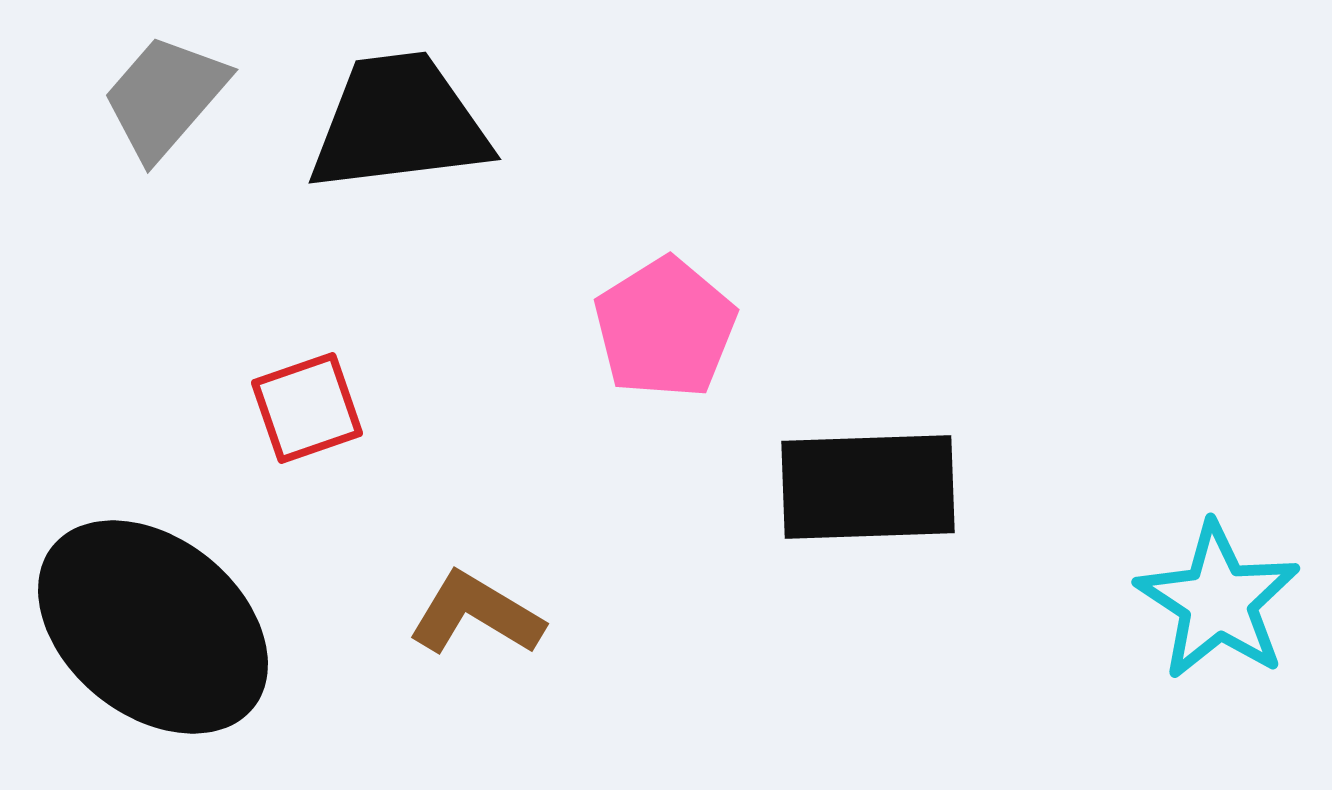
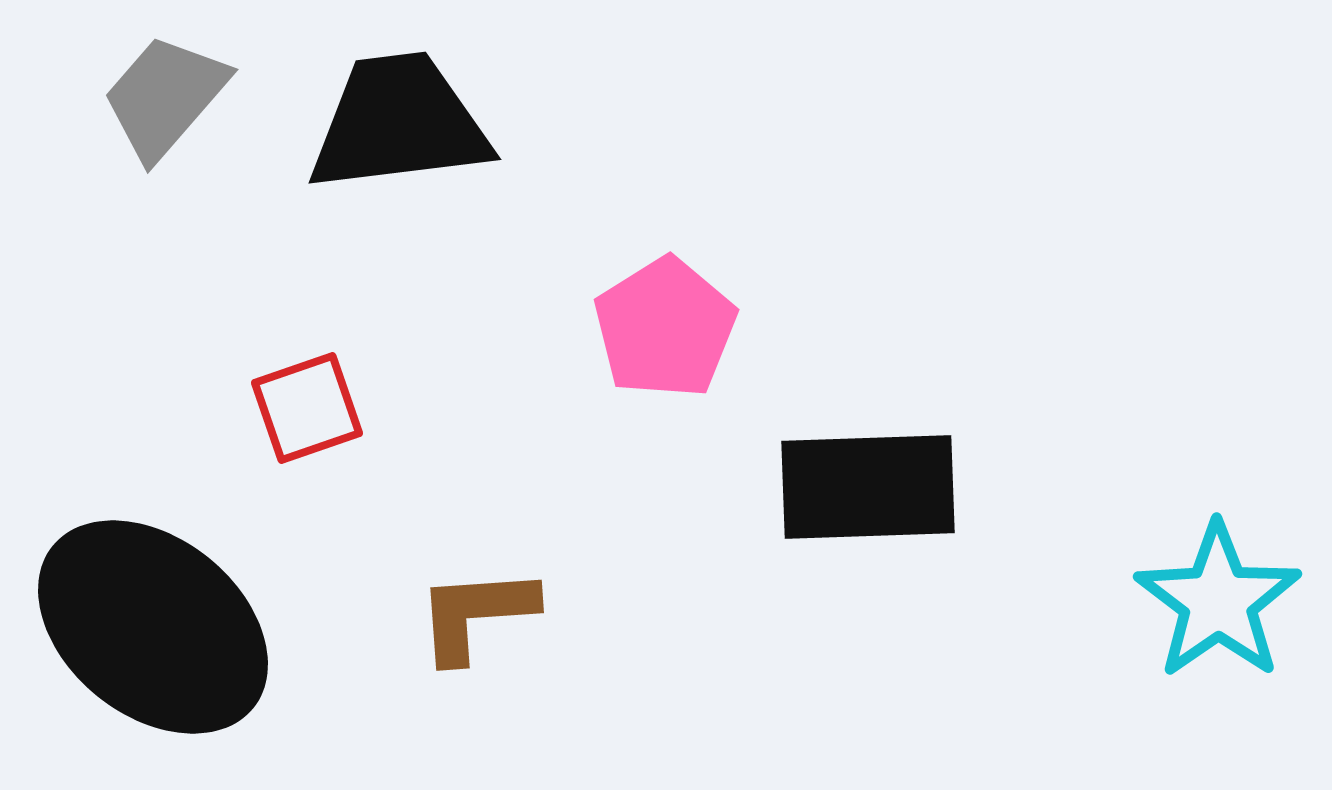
cyan star: rotated 4 degrees clockwise
brown L-shape: rotated 35 degrees counterclockwise
